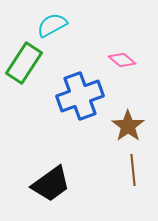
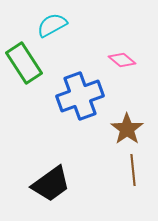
green rectangle: rotated 66 degrees counterclockwise
brown star: moved 1 px left, 3 px down
